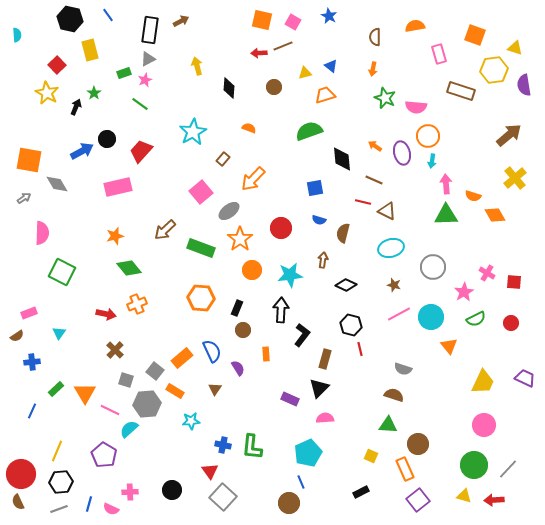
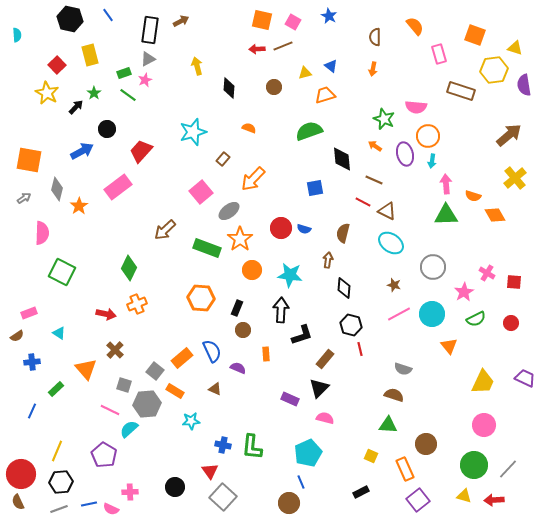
orange semicircle at (415, 26): rotated 60 degrees clockwise
yellow rectangle at (90, 50): moved 5 px down
red arrow at (259, 53): moved 2 px left, 4 px up
green star at (385, 98): moved 1 px left, 21 px down
green line at (140, 104): moved 12 px left, 9 px up
black arrow at (76, 107): rotated 21 degrees clockwise
cyan star at (193, 132): rotated 12 degrees clockwise
black circle at (107, 139): moved 10 px up
purple ellipse at (402, 153): moved 3 px right, 1 px down
gray diamond at (57, 184): moved 5 px down; rotated 45 degrees clockwise
pink rectangle at (118, 187): rotated 24 degrees counterclockwise
red line at (363, 202): rotated 14 degrees clockwise
blue semicircle at (319, 220): moved 15 px left, 9 px down
orange star at (115, 236): moved 36 px left, 30 px up; rotated 18 degrees counterclockwise
green rectangle at (201, 248): moved 6 px right
cyan ellipse at (391, 248): moved 5 px up; rotated 50 degrees clockwise
brown arrow at (323, 260): moved 5 px right
green diamond at (129, 268): rotated 65 degrees clockwise
cyan star at (290, 275): rotated 15 degrees clockwise
black diamond at (346, 285): moved 2 px left, 3 px down; rotated 70 degrees clockwise
cyan circle at (431, 317): moved 1 px right, 3 px up
cyan triangle at (59, 333): rotated 32 degrees counterclockwise
black L-shape at (302, 335): rotated 35 degrees clockwise
brown rectangle at (325, 359): rotated 24 degrees clockwise
purple semicircle at (238, 368): rotated 35 degrees counterclockwise
gray square at (126, 380): moved 2 px left, 5 px down
brown triangle at (215, 389): rotated 40 degrees counterclockwise
orange triangle at (85, 393): moved 1 px right, 24 px up; rotated 10 degrees counterclockwise
pink semicircle at (325, 418): rotated 18 degrees clockwise
brown circle at (418, 444): moved 8 px right
black circle at (172, 490): moved 3 px right, 3 px up
blue line at (89, 504): rotated 63 degrees clockwise
